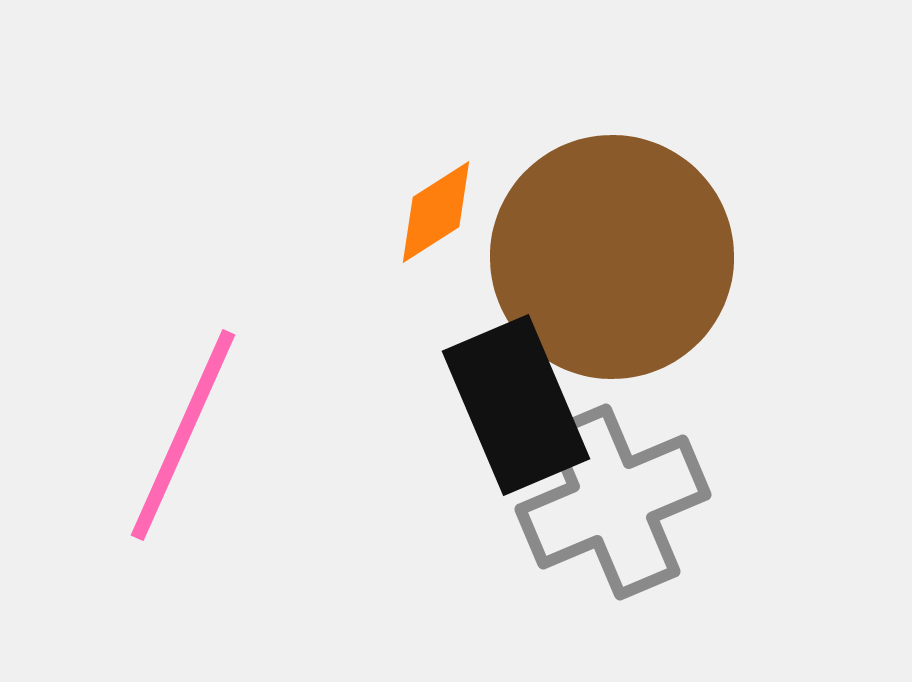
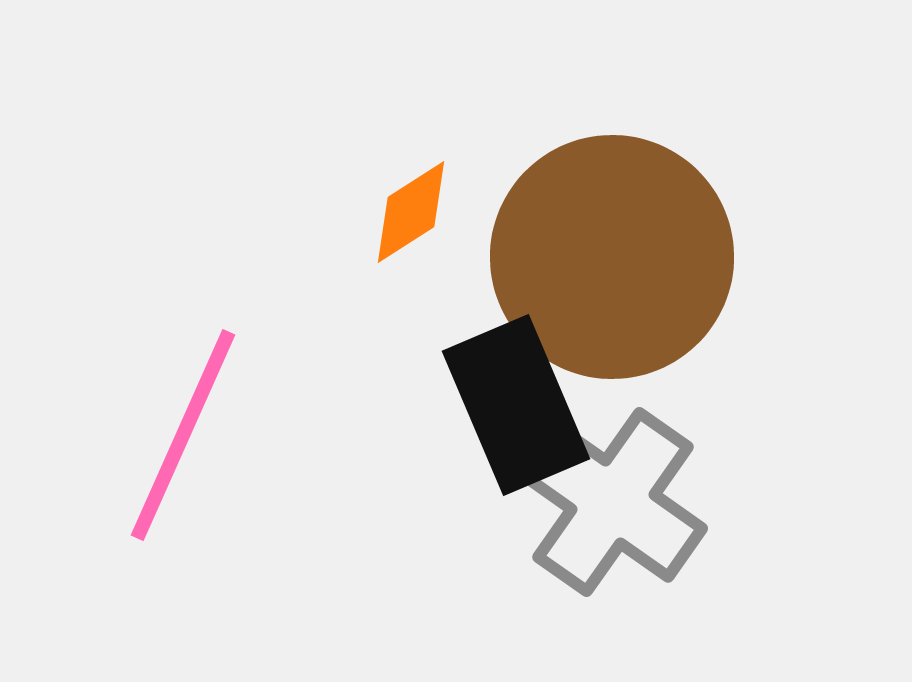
orange diamond: moved 25 px left
gray cross: rotated 32 degrees counterclockwise
